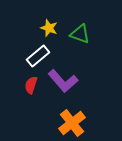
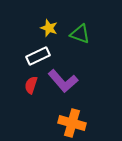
white rectangle: rotated 15 degrees clockwise
orange cross: rotated 36 degrees counterclockwise
